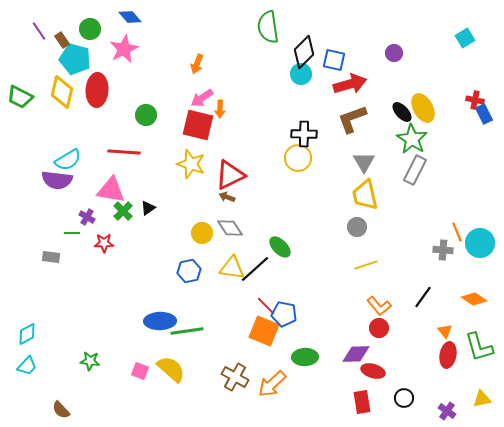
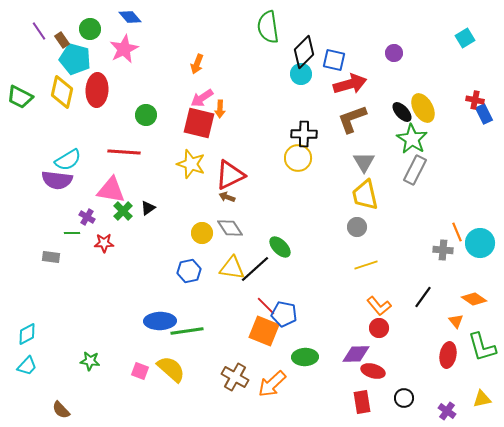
red square at (198, 125): moved 1 px right, 2 px up
orange triangle at (445, 331): moved 11 px right, 10 px up
green L-shape at (479, 347): moved 3 px right
